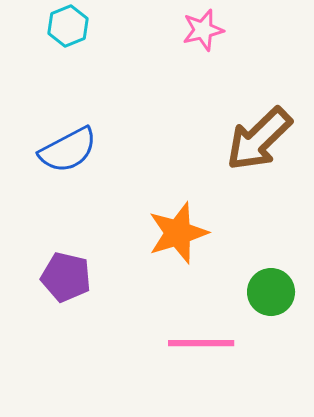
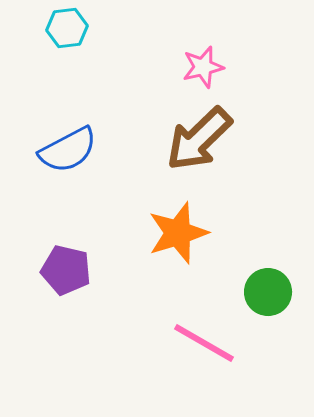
cyan hexagon: moved 1 px left, 2 px down; rotated 15 degrees clockwise
pink star: moved 37 px down
brown arrow: moved 60 px left
purple pentagon: moved 7 px up
green circle: moved 3 px left
pink line: moved 3 px right; rotated 30 degrees clockwise
